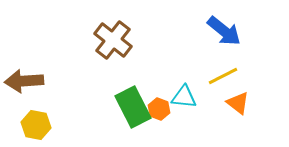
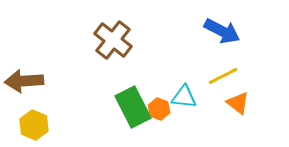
blue arrow: moved 2 px left; rotated 12 degrees counterclockwise
yellow hexagon: moved 2 px left; rotated 12 degrees clockwise
